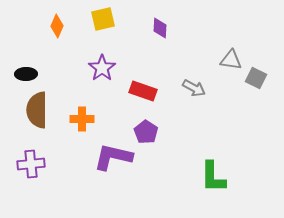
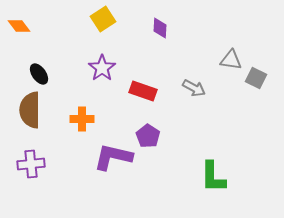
yellow square: rotated 20 degrees counterclockwise
orange diamond: moved 38 px left; rotated 60 degrees counterclockwise
black ellipse: moved 13 px right; rotated 55 degrees clockwise
brown semicircle: moved 7 px left
purple pentagon: moved 2 px right, 4 px down
